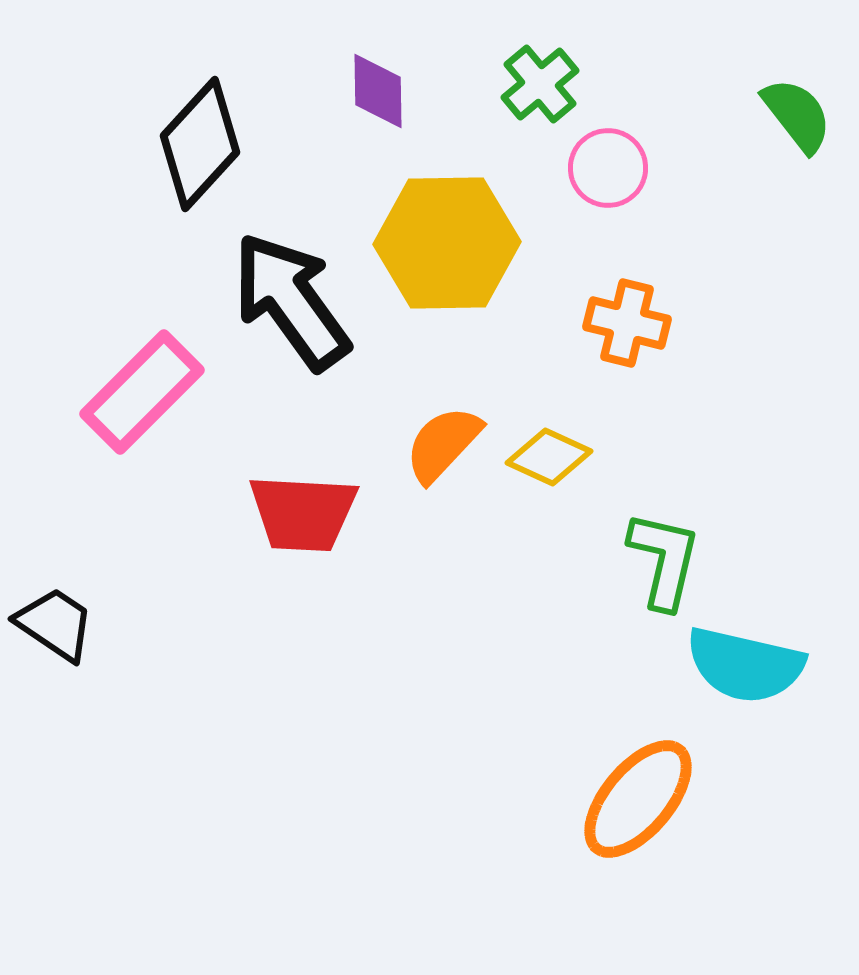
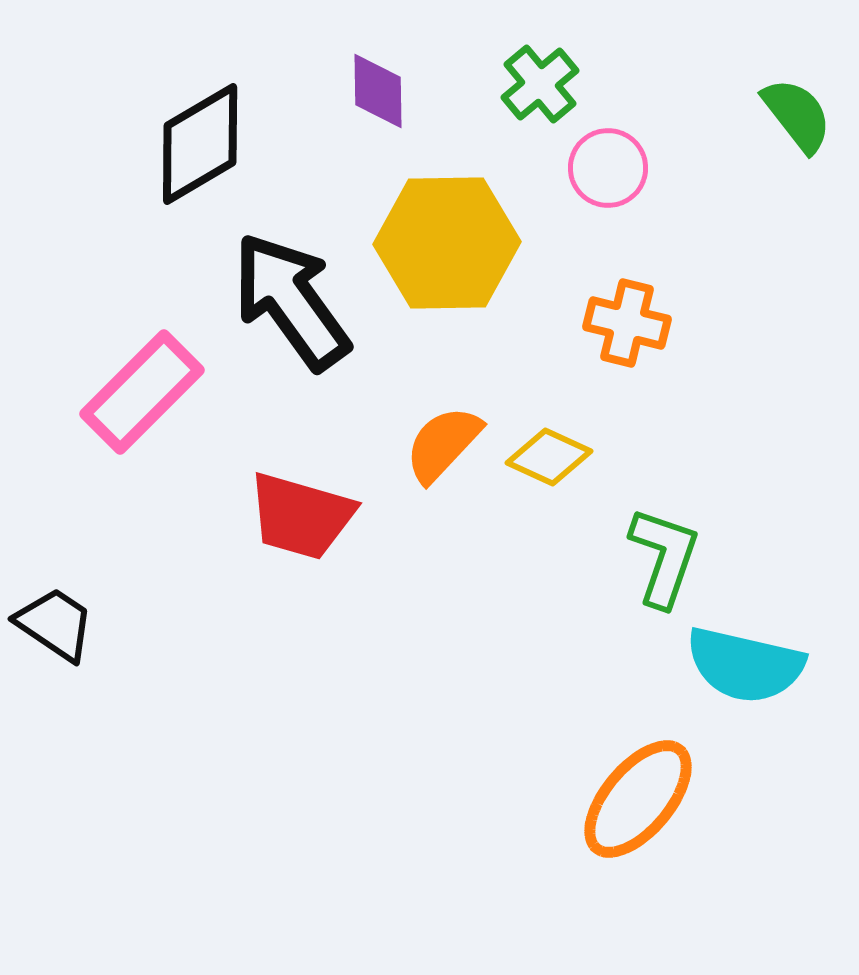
black diamond: rotated 17 degrees clockwise
red trapezoid: moved 2 px left, 3 px down; rotated 13 degrees clockwise
green L-shape: moved 3 px up; rotated 6 degrees clockwise
